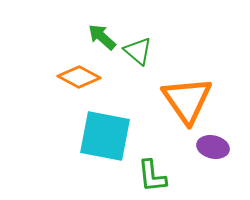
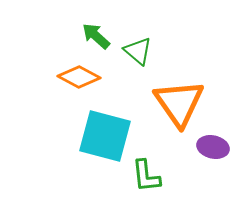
green arrow: moved 6 px left, 1 px up
orange triangle: moved 8 px left, 3 px down
cyan square: rotated 4 degrees clockwise
green L-shape: moved 6 px left
